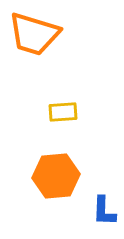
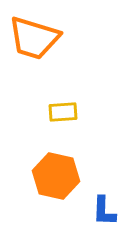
orange trapezoid: moved 4 px down
orange hexagon: rotated 18 degrees clockwise
